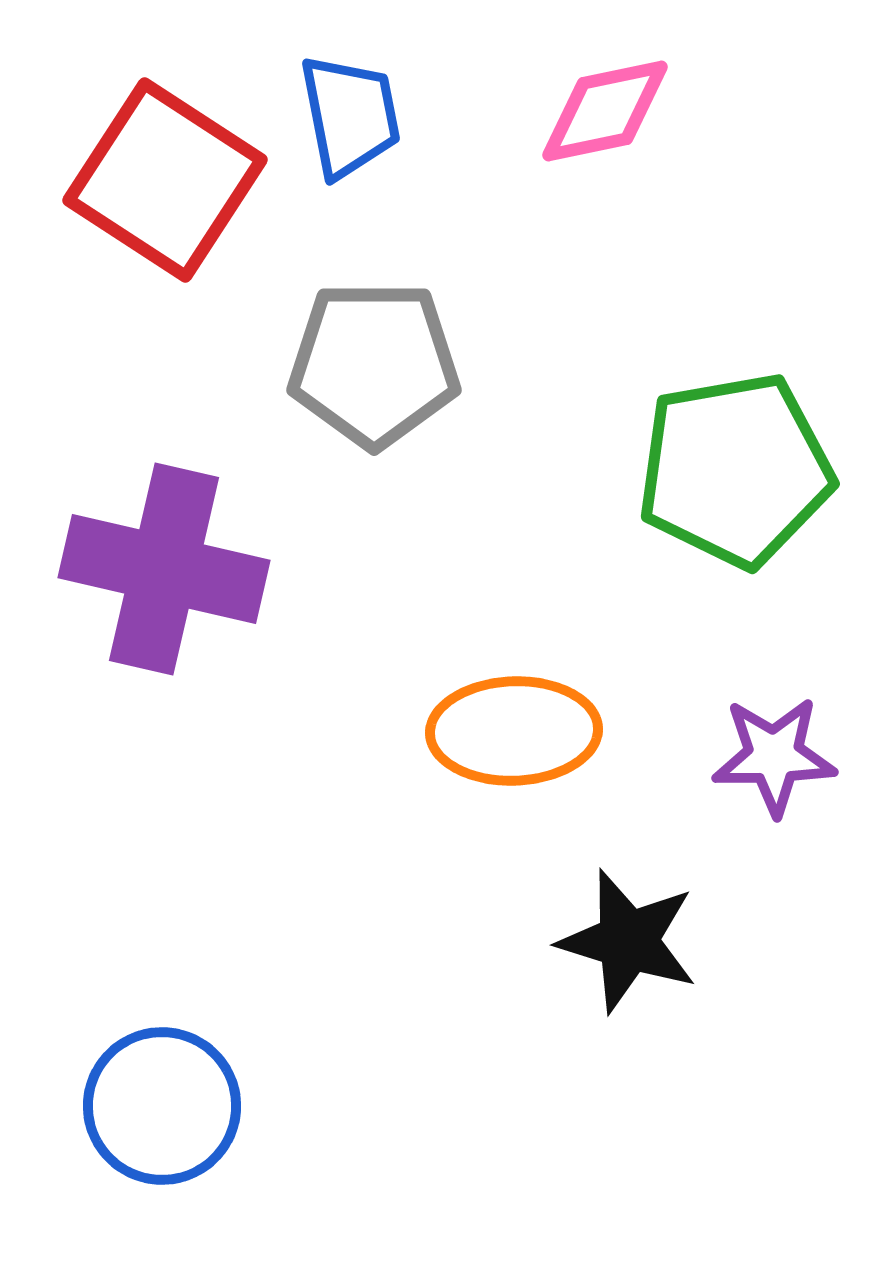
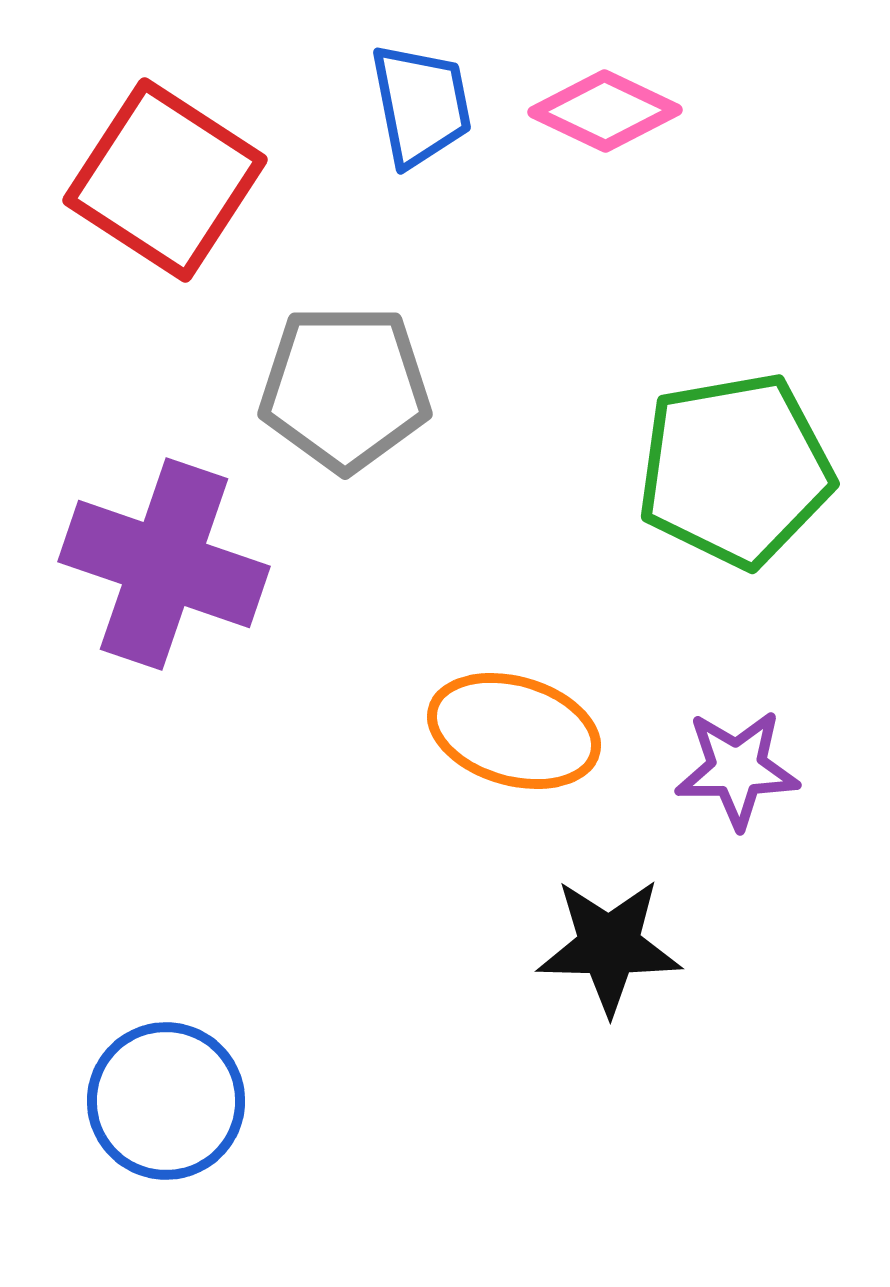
pink diamond: rotated 37 degrees clockwise
blue trapezoid: moved 71 px right, 11 px up
gray pentagon: moved 29 px left, 24 px down
purple cross: moved 5 px up; rotated 6 degrees clockwise
orange ellipse: rotated 18 degrees clockwise
purple star: moved 37 px left, 13 px down
black star: moved 19 px left, 5 px down; rotated 16 degrees counterclockwise
blue circle: moved 4 px right, 5 px up
